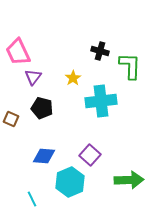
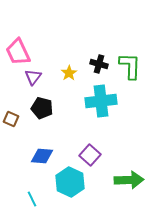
black cross: moved 1 px left, 13 px down
yellow star: moved 4 px left, 5 px up
blue diamond: moved 2 px left
cyan hexagon: rotated 12 degrees counterclockwise
